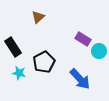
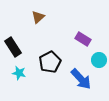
cyan circle: moved 9 px down
black pentagon: moved 6 px right
blue arrow: moved 1 px right
